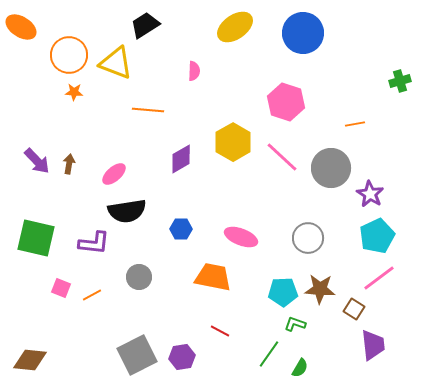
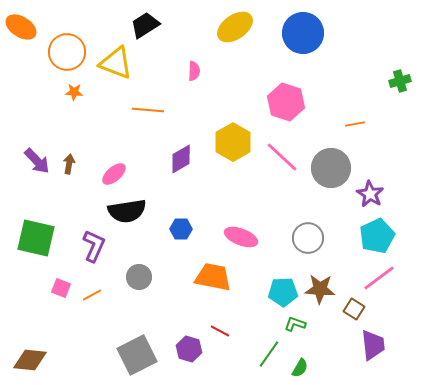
orange circle at (69, 55): moved 2 px left, 3 px up
purple L-shape at (94, 243): moved 3 px down; rotated 72 degrees counterclockwise
purple hexagon at (182, 357): moved 7 px right, 8 px up; rotated 25 degrees clockwise
